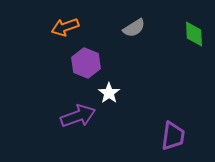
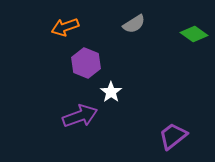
gray semicircle: moved 4 px up
green diamond: rotated 52 degrees counterclockwise
white star: moved 2 px right, 1 px up
purple arrow: moved 2 px right
purple trapezoid: rotated 136 degrees counterclockwise
